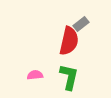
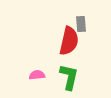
gray rectangle: rotated 56 degrees counterclockwise
pink semicircle: moved 2 px right
